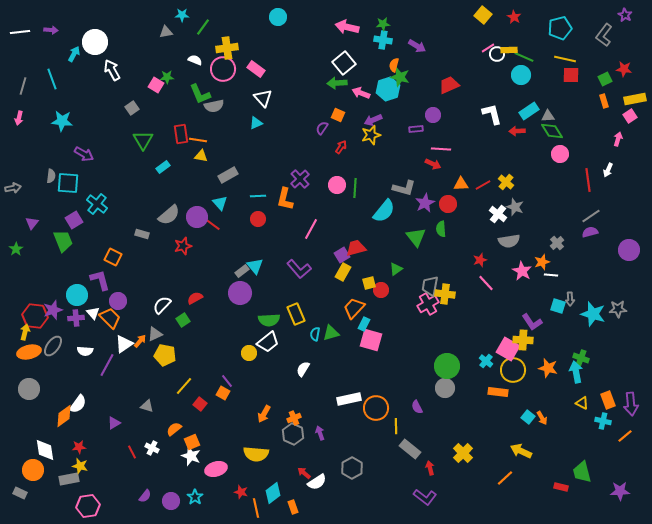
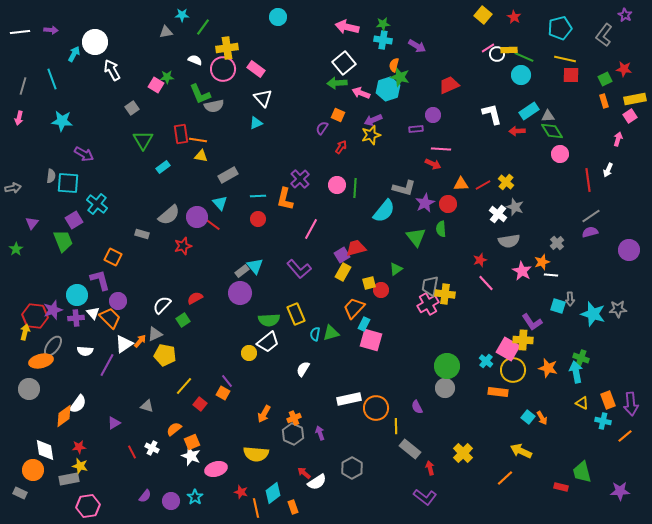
orange ellipse at (29, 352): moved 12 px right, 9 px down
